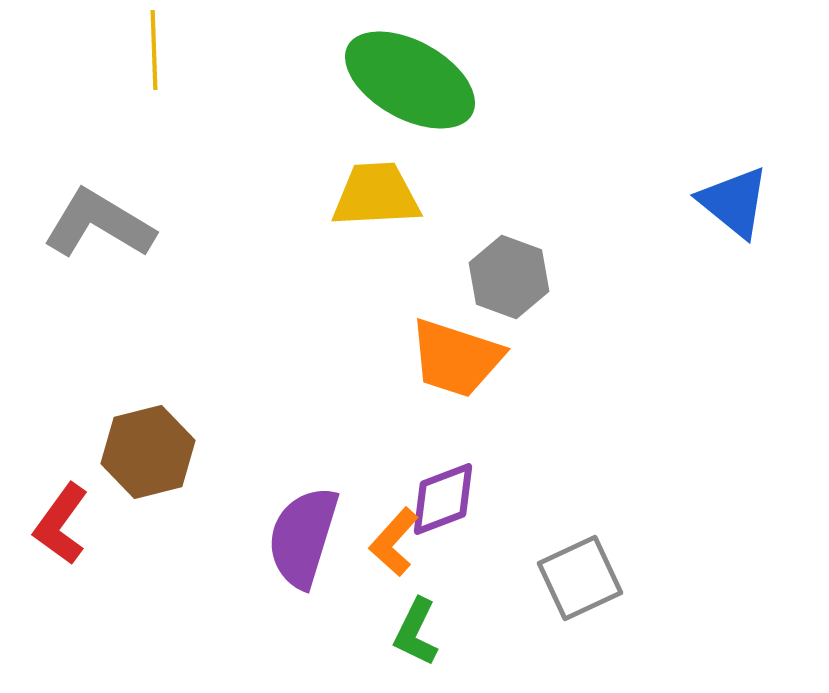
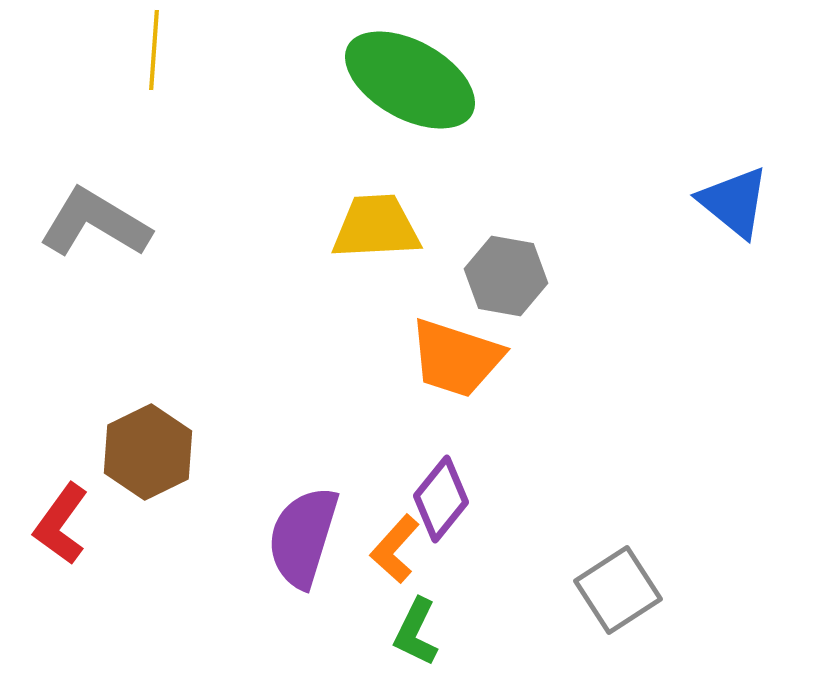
yellow line: rotated 6 degrees clockwise
yellow trapezoid: moved 32 px down
gray L-shape: moved 4 px left, 1 px up
gray hexagon: moved 3 px left, 1 px up; rotated 10 degrees counterclockwise
brown hexagon: rotated 12 degrees counterclockwise
purple diamond: moved 2 px left; rotated 30 degrees counterclockwise
orange L-shape: moved 1 px right, 7 px down
gray square: moved 38 px right, 12 px down; rotated 8 degrees counterclockwise
